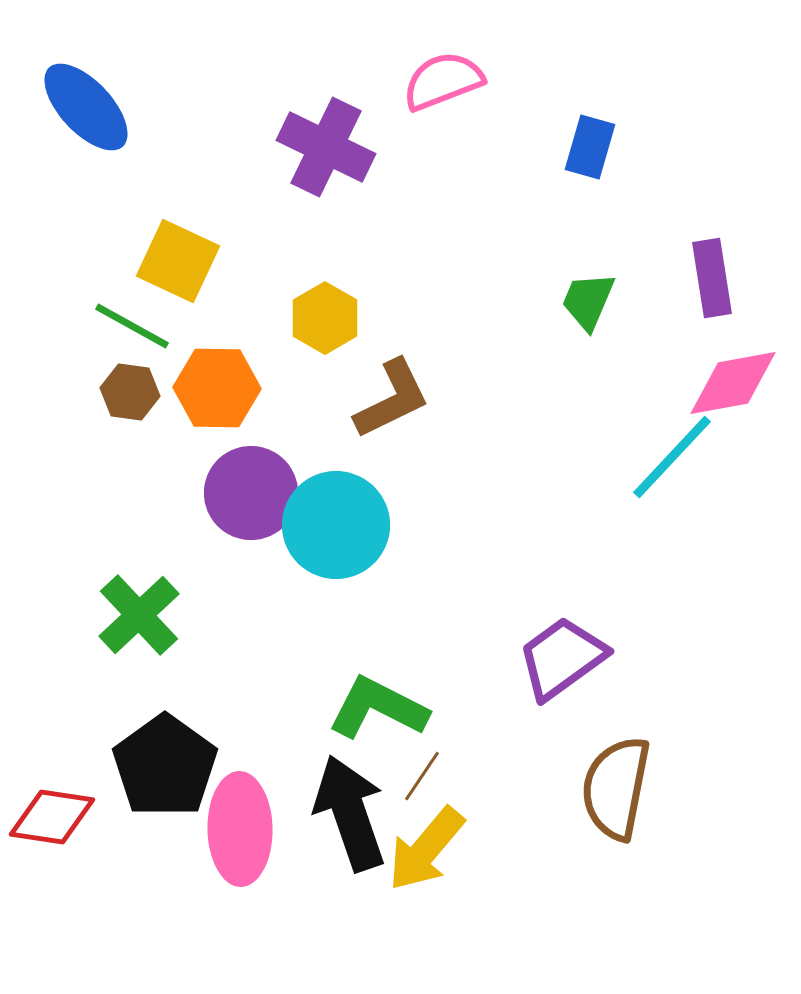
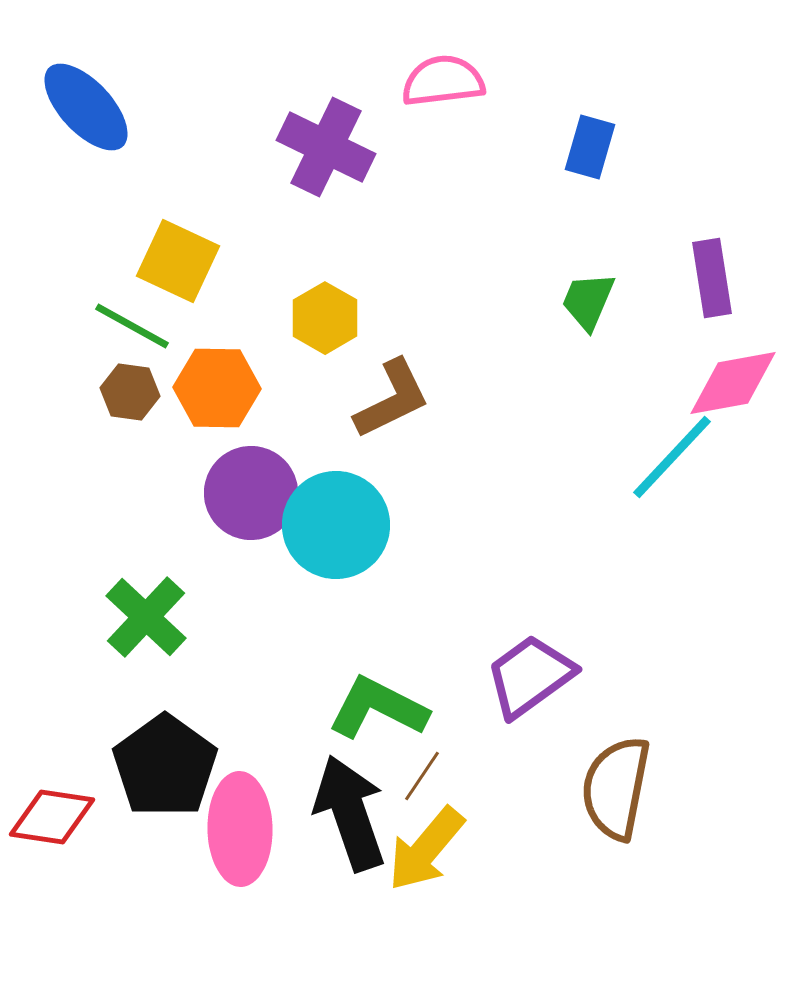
pink semicircle: rotated 14 degrees clockwise
green cross: moved 7 px right, 2 px down; rotated 4 degrees counterclockwise
purple trapezoid: moved 32 px left, 18 px down
